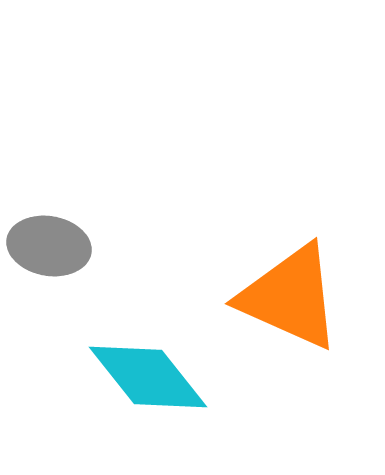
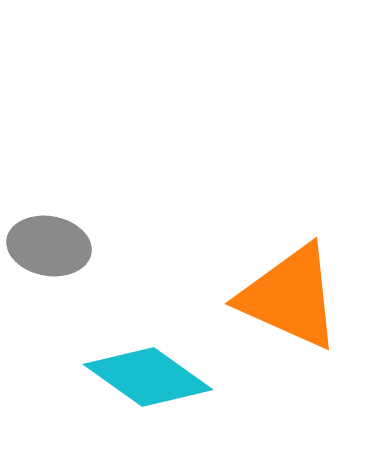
cyan diamond: rotated 16 degrees counterclockwise
